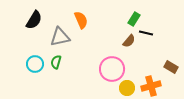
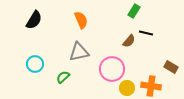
green rectangle: moved 8 px up
gray triangle: moved 19 px right, 15 px down
green semicircle: moved 7 px right, 15 px down; rotated 32 degrees clockwise
orange cross: rotated 24 degrees clockwise
